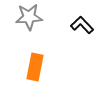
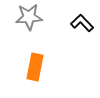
black L-shape: moved 2 px up
